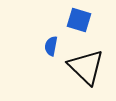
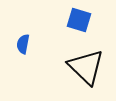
blue semicircle: moved 28 px left, 2 px up
